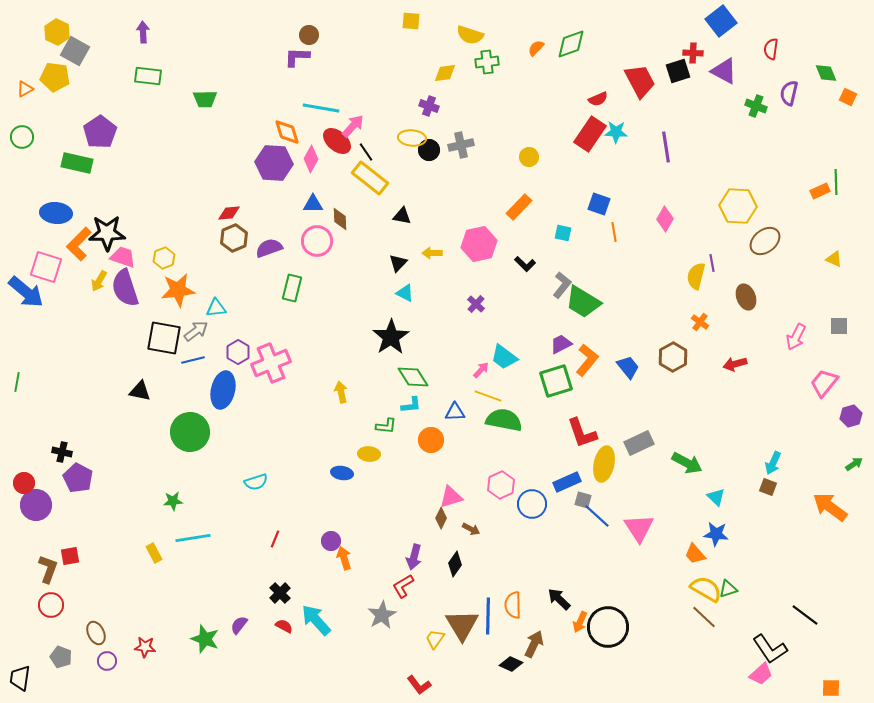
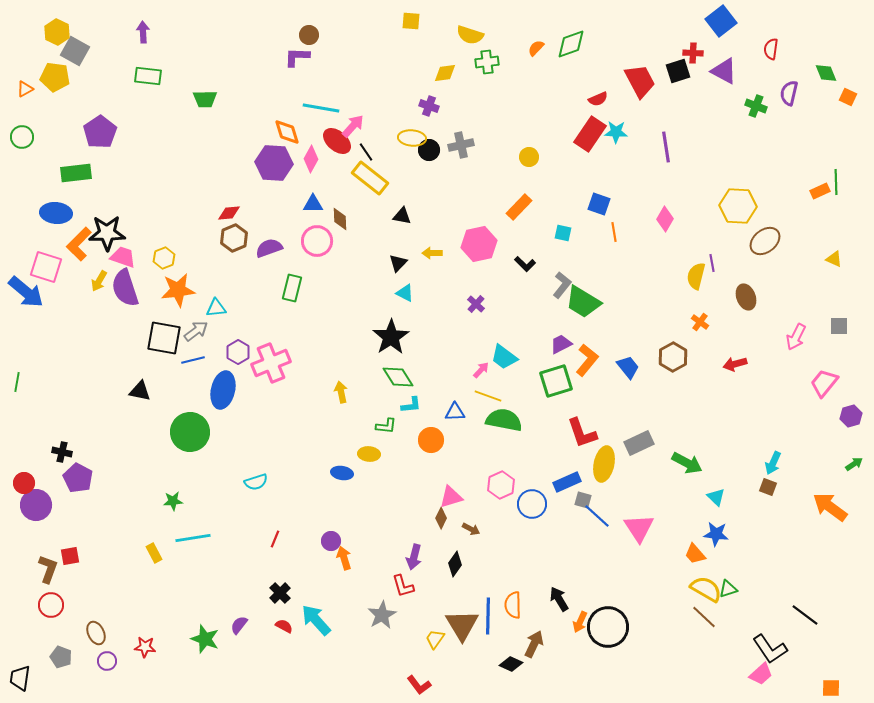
green rectangle at (77, 163): moved 1 px left, 10 px down; rotated 20 degrees counterclockwise
green diamond at (413, 377): moved 15 px left
red L-shape at (403, 586): rotated 75 degrees counterclockwise
black arrow at (559, 599): rotated 15 degrees clockwise
